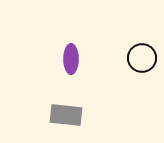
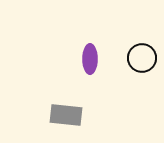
purple ellipse: moved 19 px right
